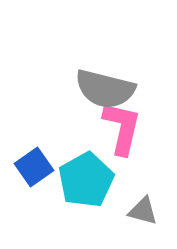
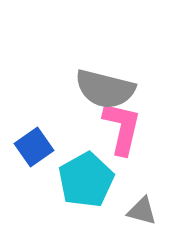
blue square: moved 20 px up
gray triangle: moved 1 px left
